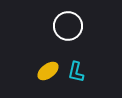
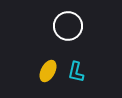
yellow ellipse: rotated 25 degrees counterclockwise
